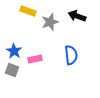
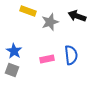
pink rectangle: moved 12 px right
